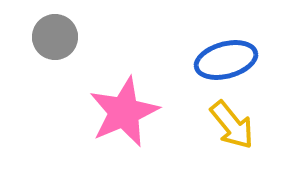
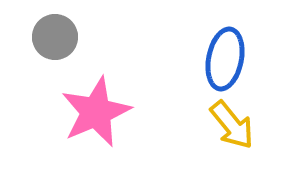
blue ellipse: moved 1 px left, 1 px up; rotated 64 degrees counterclockwise
pink star: moved 28 px left
